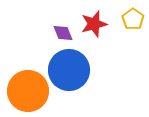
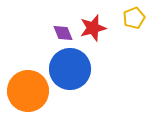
yellow pentagon: moved 1 px right, 1 px up; rotated 15 degrees clockwise
red star: moved 1 px left, 4 px down
blue circle: moved 1 px right, 1 px up
